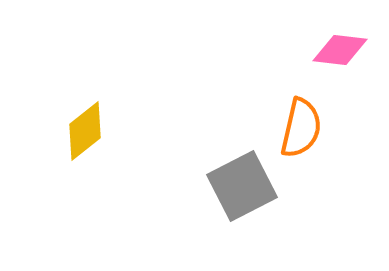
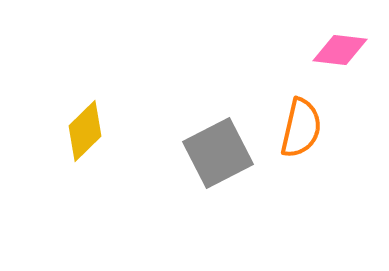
yellow diamond: rotated 6 degrees counterclockwise
gray square: moved 24 px left, 33 px up
